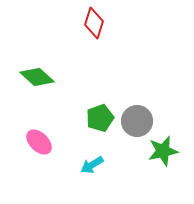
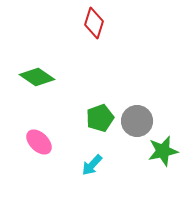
green diamond: rotated 8 degrees counterclockwise
cyan arrow: rotated 15 degrees counterclockwise
